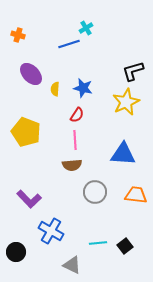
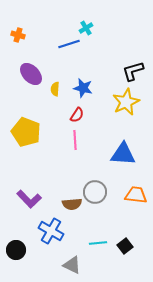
brown semicircle: moved 39 px down
black circle: moved 2 px up
